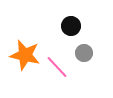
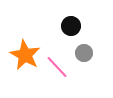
orange star: rotated 16 degrees clockwise
